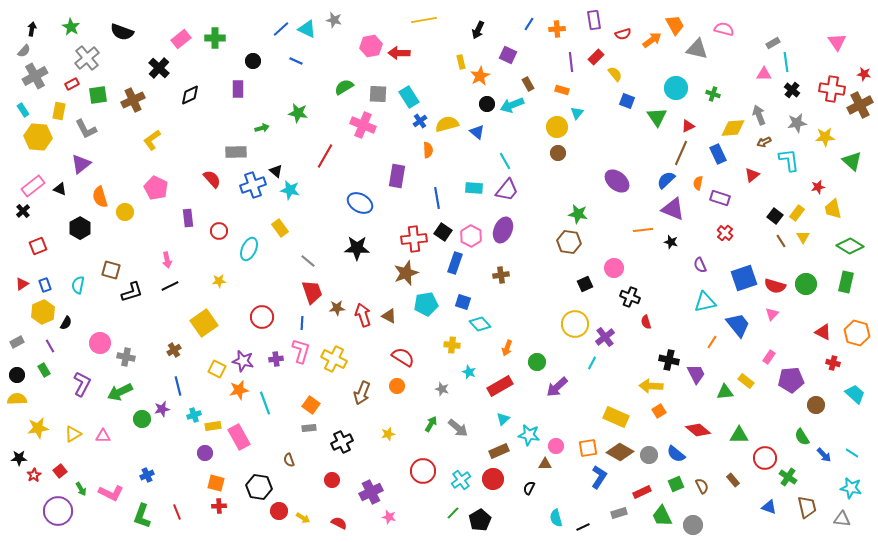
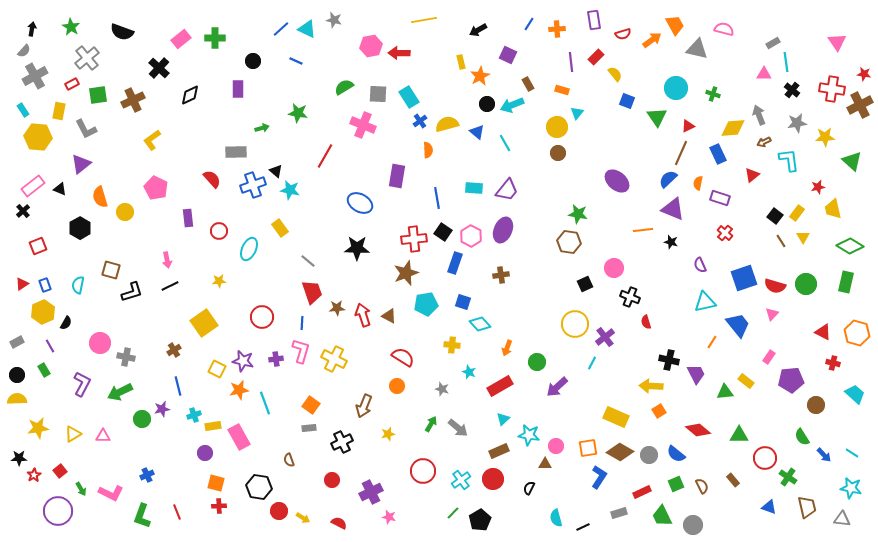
black arrow at (478, 30): rotated 36 degrees clockwise
cyan line at (505, 161): moved 18 px up
blue semicircle at (666, 180): moved 2 px right, 1 px up
brown arrow at (362, 393): moved 2 px right, 13 px down
